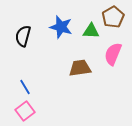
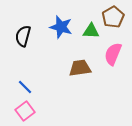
blue line: rotated 14 degrees counterclockwise
